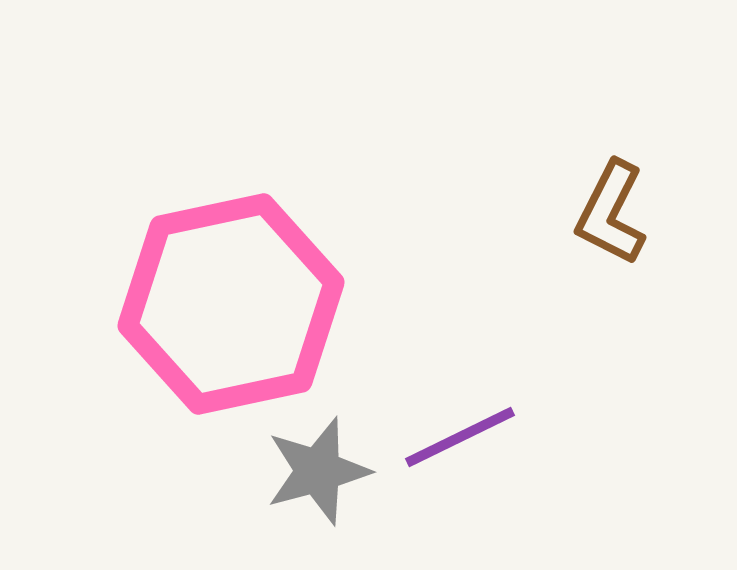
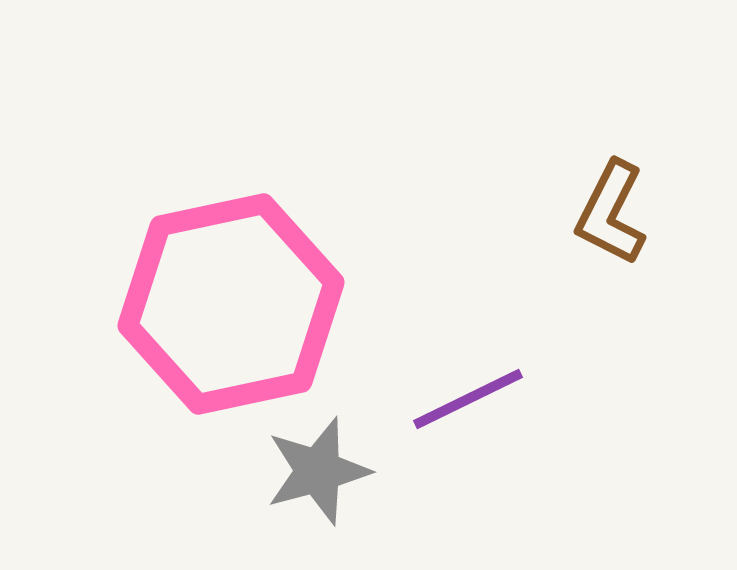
purple line: moved 8 px right, 38 px up
